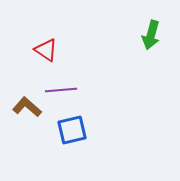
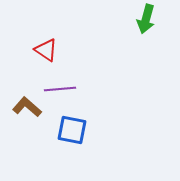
green arrow: moved 5 px left, 16 px up
purple line: moved 1 px left, 1 px up
blue square: rotated 24 degrees clockwise
